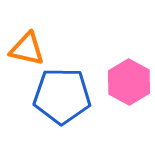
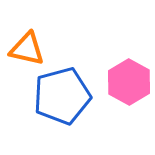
blue pentagon: rotated 16 degrees counterclockwise
